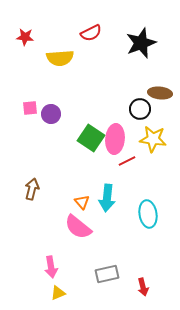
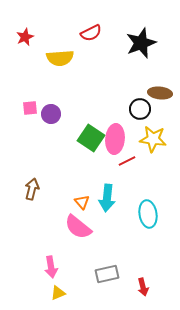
red star: rotated 30 degrees counterclockwise
